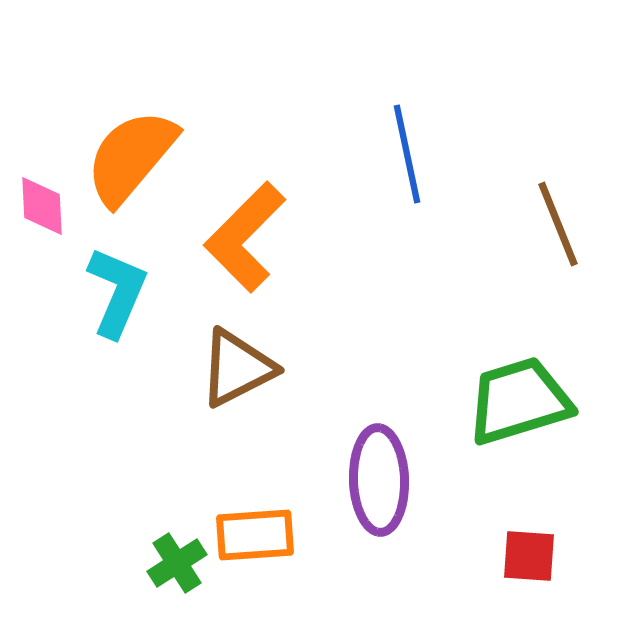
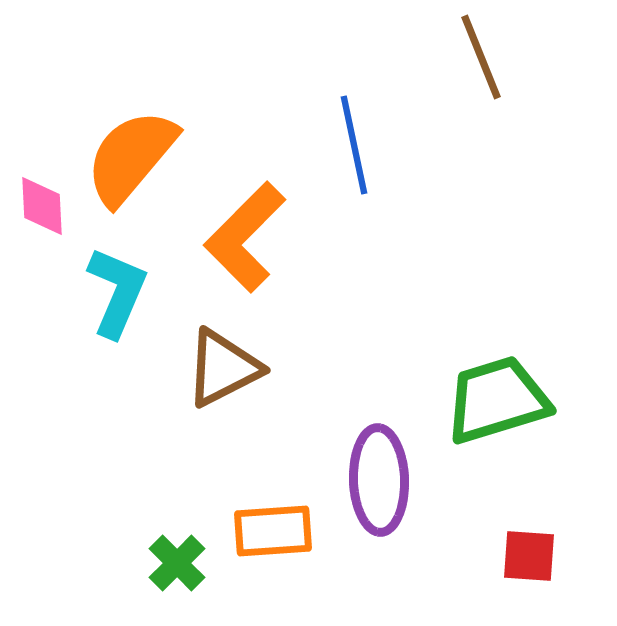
blue line: moved 53 px left, 9 px up
brown line: moved 77 px left, 167 px up
brown triangle: moved 14 px left
green trapezoid: moved 22 px left, 1 px up
orange rectangle: moved 18 px right, 4 px up
green cross: rotated 12 degrees counterclockwise
